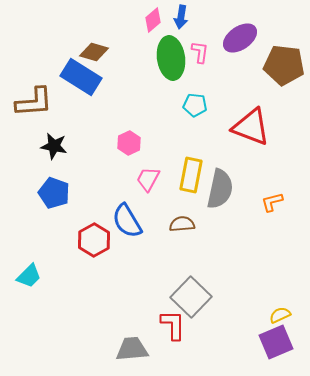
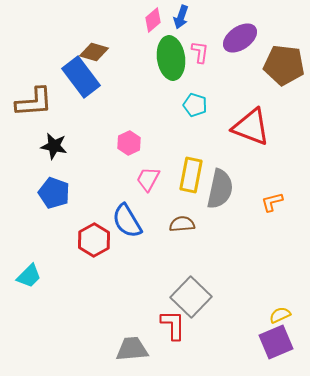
blue arrow: rotated 10 degrees clockwise
blue rectangle: rotated 21 degrees clockwise
cyan pentagon: rotated 10 degrees clockwise
